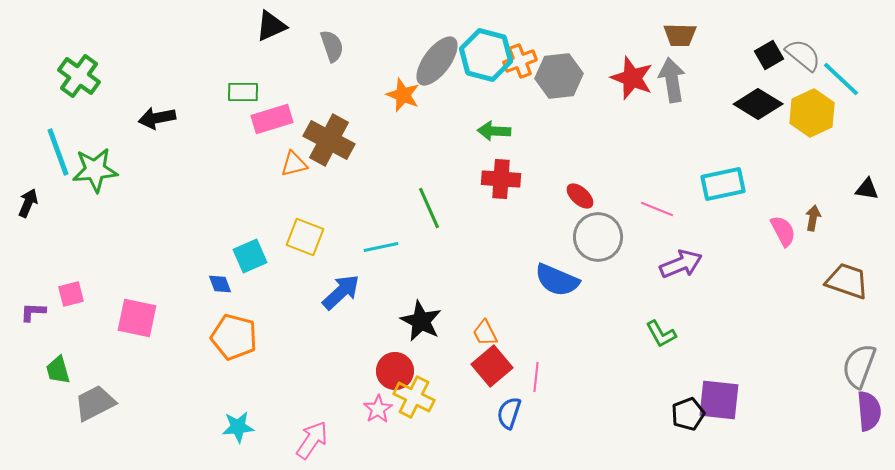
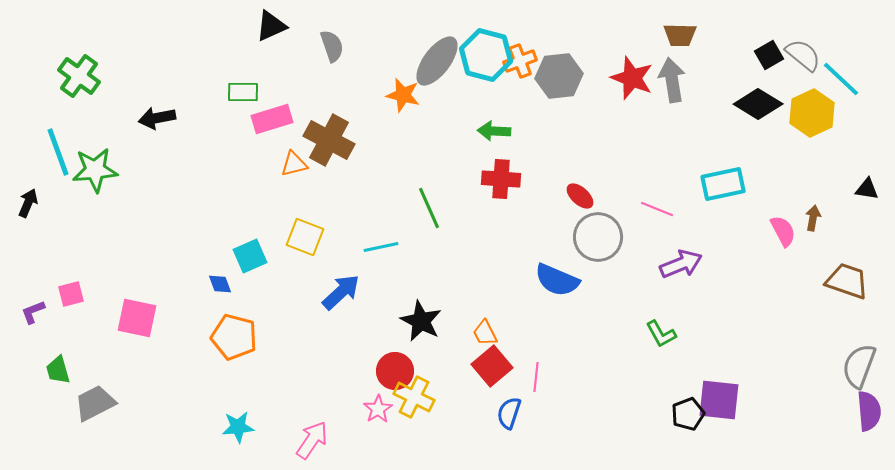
orange star at (403, 95): rotated 8 degrees counterclockwise
purple L-shape at (33, 312): rotated 24 degrees counterclockwise
